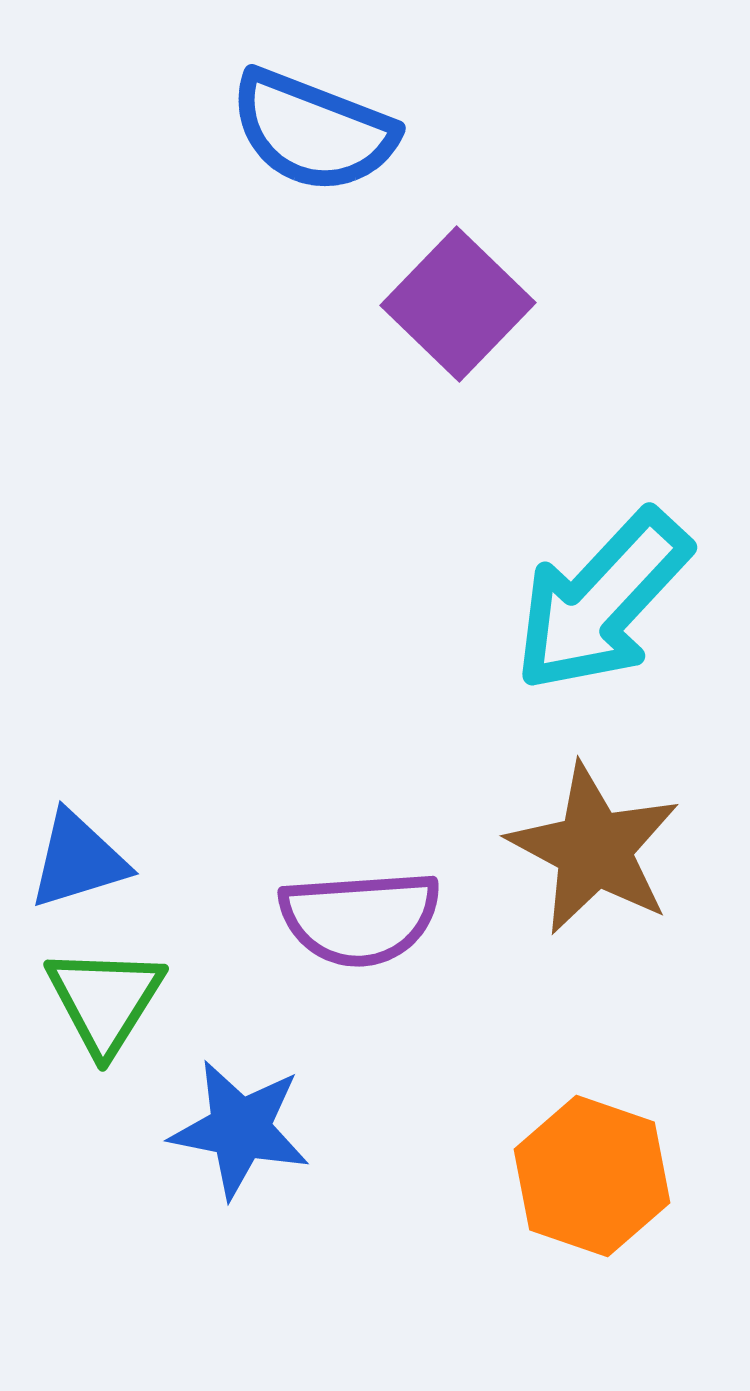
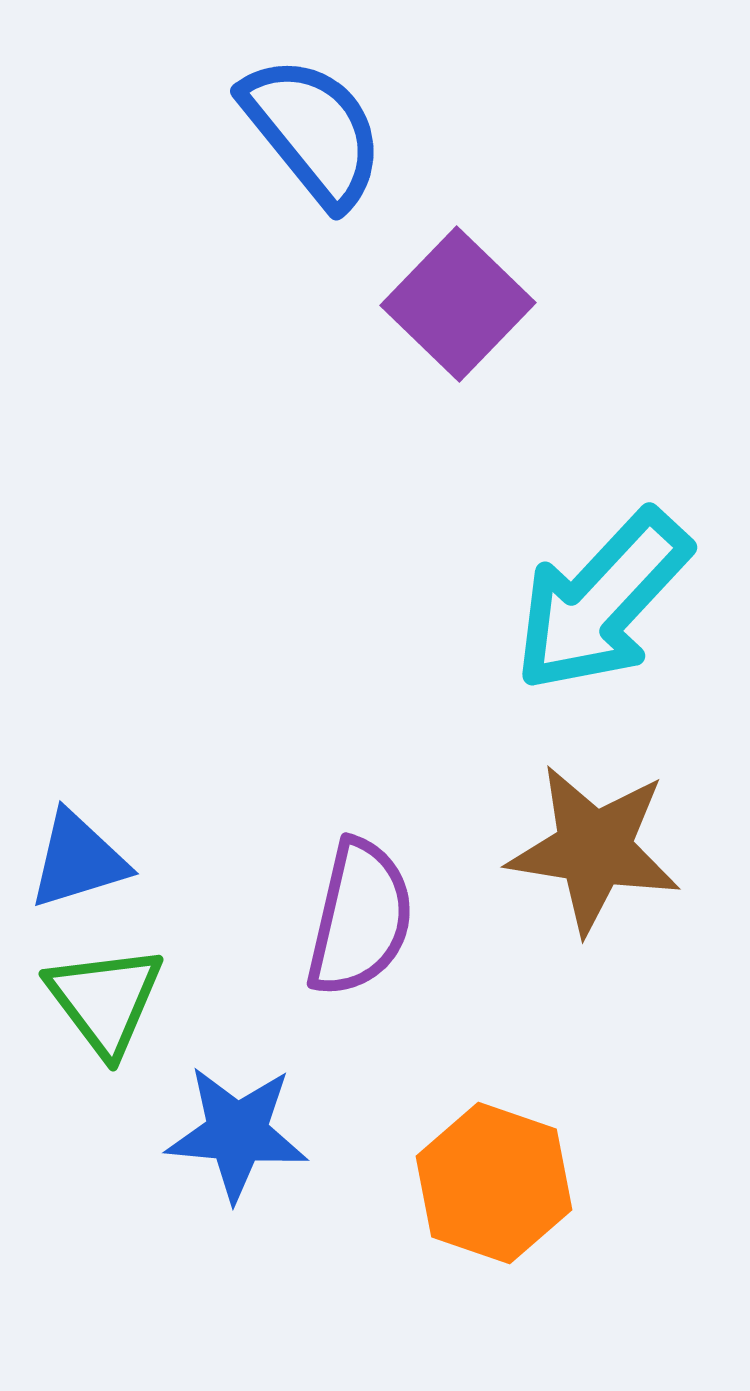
blue semicircle: rotated 150 degrees counterclockwise
brown star: rotated 19 degrees counterclockwise
purple semicircle: rotated 73 degrees counterclockwise
green triangle: rotated 9 degrees counterclockwise
blue star: moved 3 px left, 4 px down; rotated 6 degrees counterclockwise
orange hexagon: moved 98 px left, 7 px down
